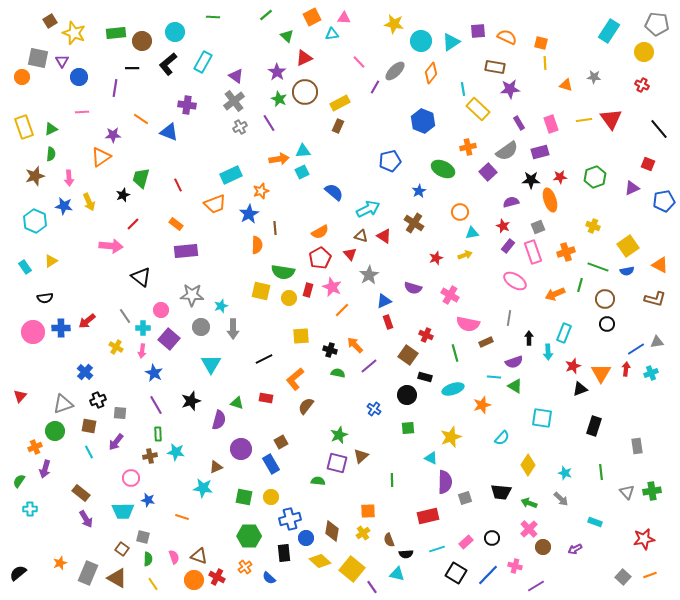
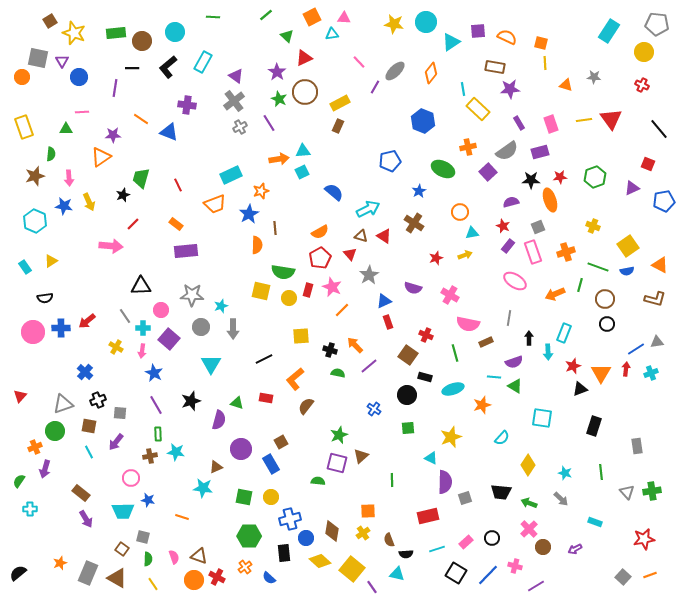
cyan circle at (421, 41): moved 5 px right, 19 px up
black L-shape at (168, 64): moved 3 px down
green triangle at (51, 129): moved 15 px right; rotated 24 degrees clockwise
black triangle at (141, 277): moved 9 px down; rotated 40 degrees counterclockwise
